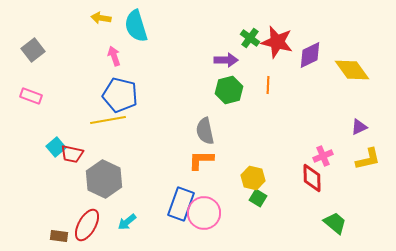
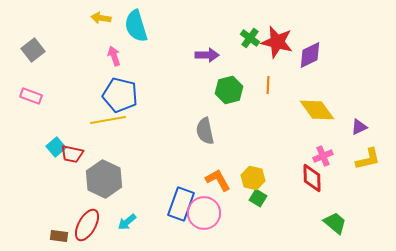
purple arrow: moved 19 px left, 5 px up
yellow diamond: moved 35 px left, 40 px down
orange L-shape: moved 17 px right, 20 px down; rotated 60 degrees clockwise
